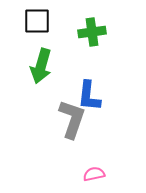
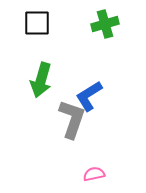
black square: moved 2 px down
green cross: moved 13 px right, 8 px up; rotated 8 degrees counterclockwise
green arrow: moved 14 px down
blue L-shape: rotated 52 degrees clockwise
